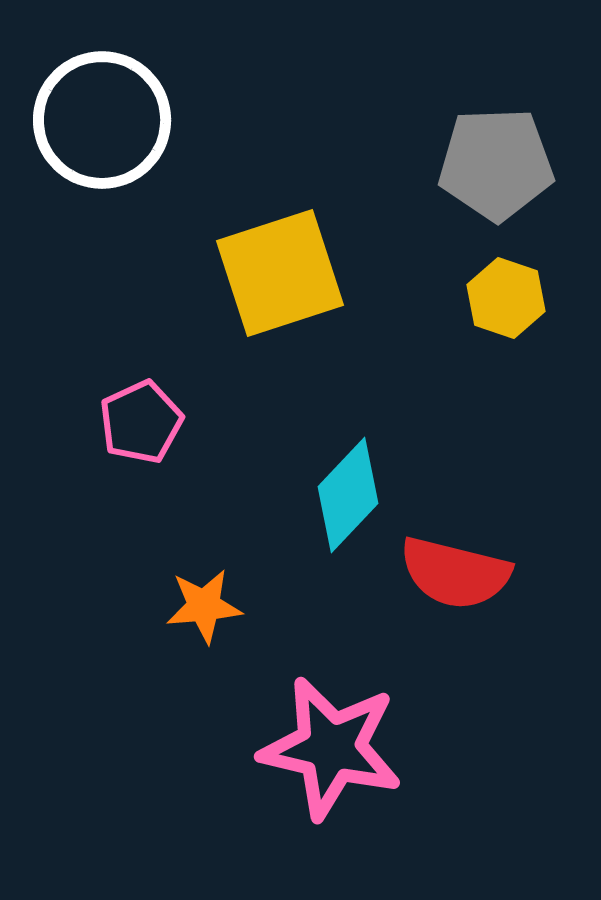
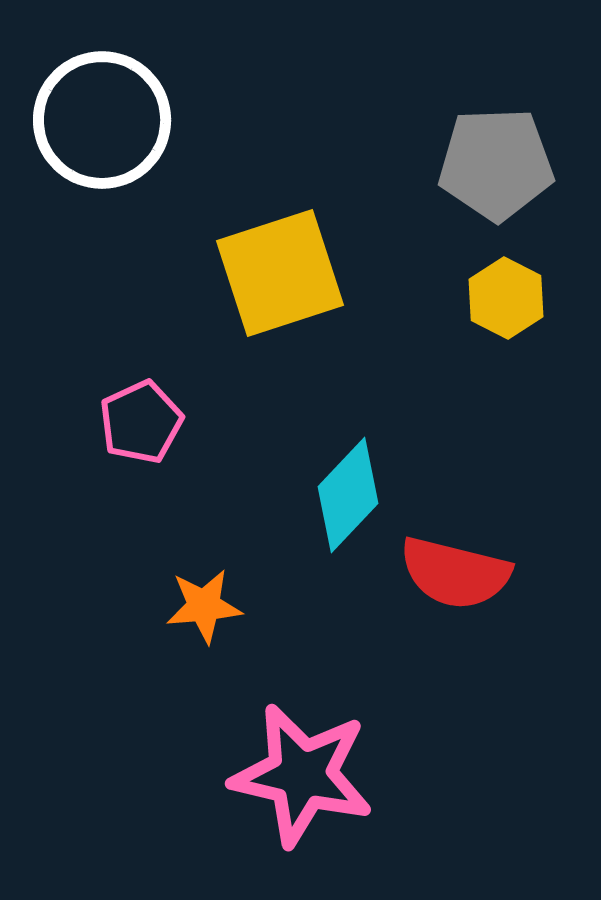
yellow hexagon: rotated 8 degrees clockwise
pink star: moved 29 px left, 27 px down
